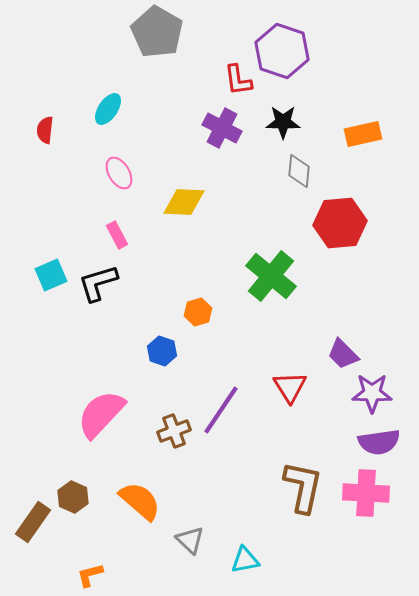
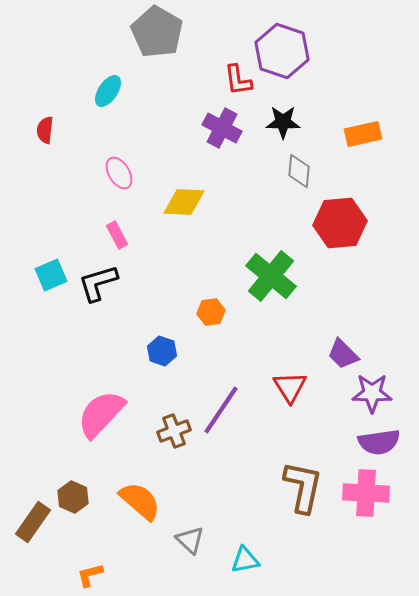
cyan ellipse: moved 18 px up
orange hexagon: moved 13 px right; rotated 8 degrees clockwise
